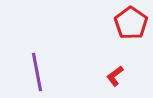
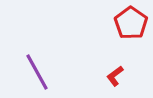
purple line: rotated 18 degrees counterclockwise
